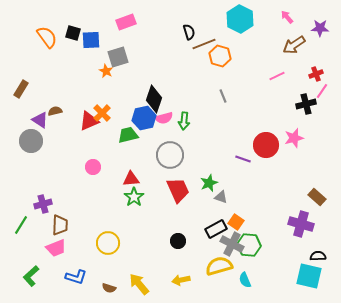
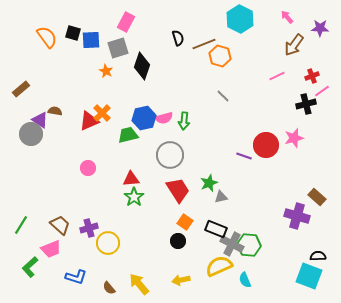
pink rectangle at (126, 22): rotated 42 degrees counterclockwise
black semicircle at (189, 32): moved 11 px left, 6 px down
brown arrow at (294, 45): rotated 20 degrees counterclockwise
gray square at (118, 57): moved 9 px up
red cross at (316, 74): moved 4 px left, 2 px down
brown rectangle at (21, 89): rotated 18 degrees clockwise
pink line at (322, 91): rotated 21 degrees clockwise
gray line at (223, 96): rotated 24 degrees counterclockwise
black diamond at (154, 99): moved 12 px left, 33 px up
brown semicircle at (55, 111): rotated 24 degrees clockwise
gray circle at (31, 141): moved 7 px up
purple line at (243, 159): moved 1 px right, 3 px up
pink circle at (93, 167): moved 5 px left, 1 px down
red trapezoid at (178, 190): rotated 8 degrees counterclockwise
gray triangle at (221, 197): rotated 32 degrees counterclockwise
purple cross at (43, 204): moved 46 px right, 24 px down
orange square at (236, 222): moved 51 px left
purple cross at (301, 224): moved 4 px left, 8 px up
brown trapezoid at (60, 225): rotated 50 degrees counterclockwise
black rectangle at (216, 229): rotated 50 degrees clockwise
pink trapezoid at (56, 248): moved 5 px left, 1 px down
yellow semicircle at (219, 266): rotated 8 degrees counterclockwise
green L-shape at (31, 276): moved 1 px left, 9 px up
cyan square at (309, 276): rotated 8 degrees clockwise
brown semicircle at (109, 288): rotated 32 degrees clockwise
